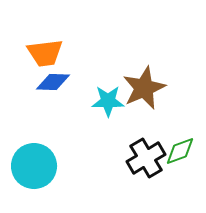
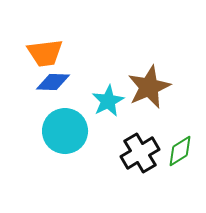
brown star: moved 5 px right, 1 px up
cyan star: rotated 28 degrees counterclockwise
green diamond: rotated 12 degrees counterclockwise
black cross: moved 6 px left, 5 px up
cyan circle: moved 31 px right, 35 px up
